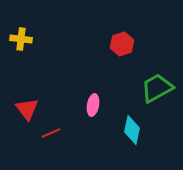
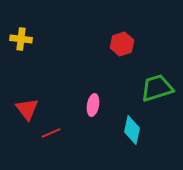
green trapezoid: rotated 12 degrees clockwise
